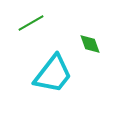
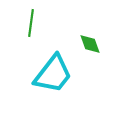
green line: rotated 52 degrees counterclockwise
